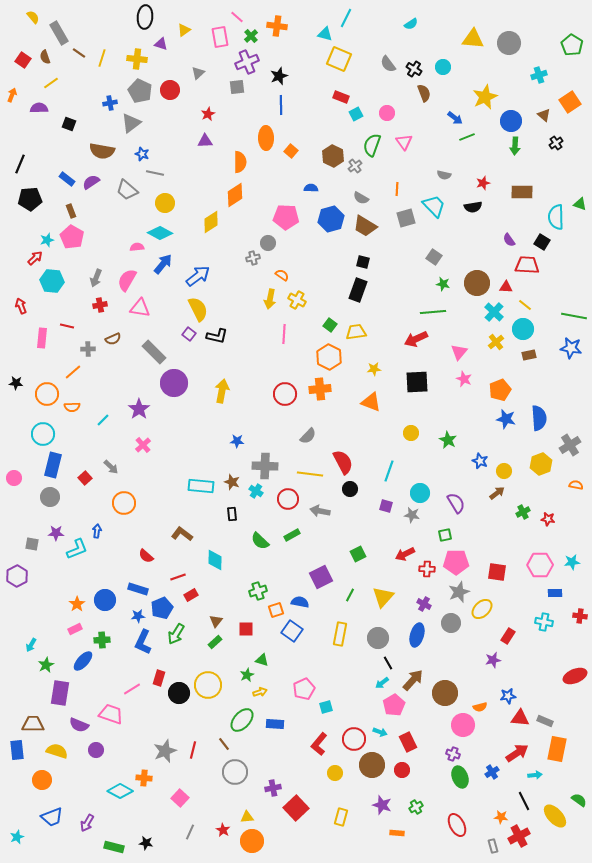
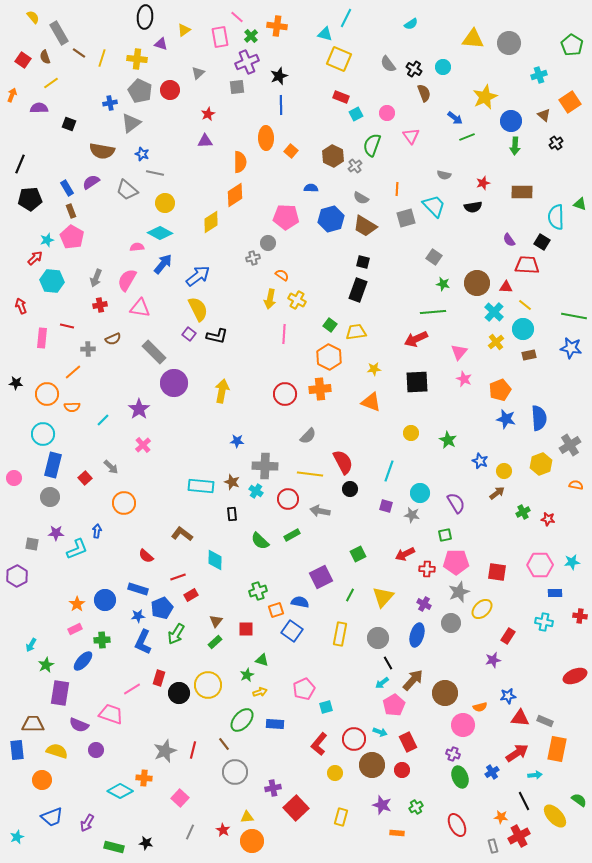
pink triangle at (404, 142): moved 7 px right, 6 px up
blue rectangle at (67, 179): moved 9 px down; rotated 21 degrees clockwise
